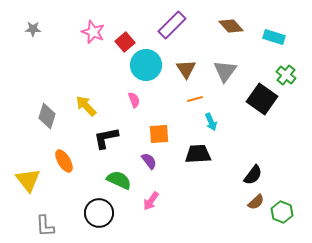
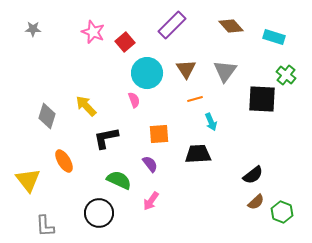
cyan circle: moved 1 px right, 8 px down
black square: rotated 32 degrees counterclockwise
purple semicircle: moved 1 px right, 3 px down
black semicircle: rotated 15 degrees clockwise
